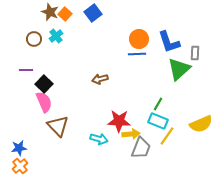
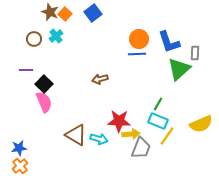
brown triangle: moved 18 px right, 9 px down; rotated 15 degrees counterclockwise
